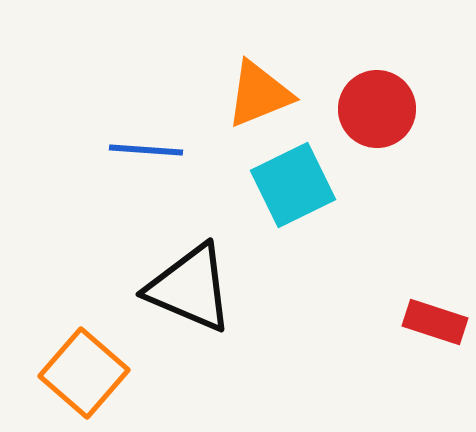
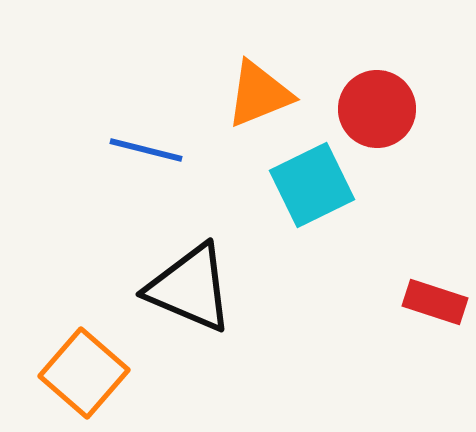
blue line: rotated 10 degrees clockwise
cyan square: moved 19 px right
red rectangle: moved 20 px up
